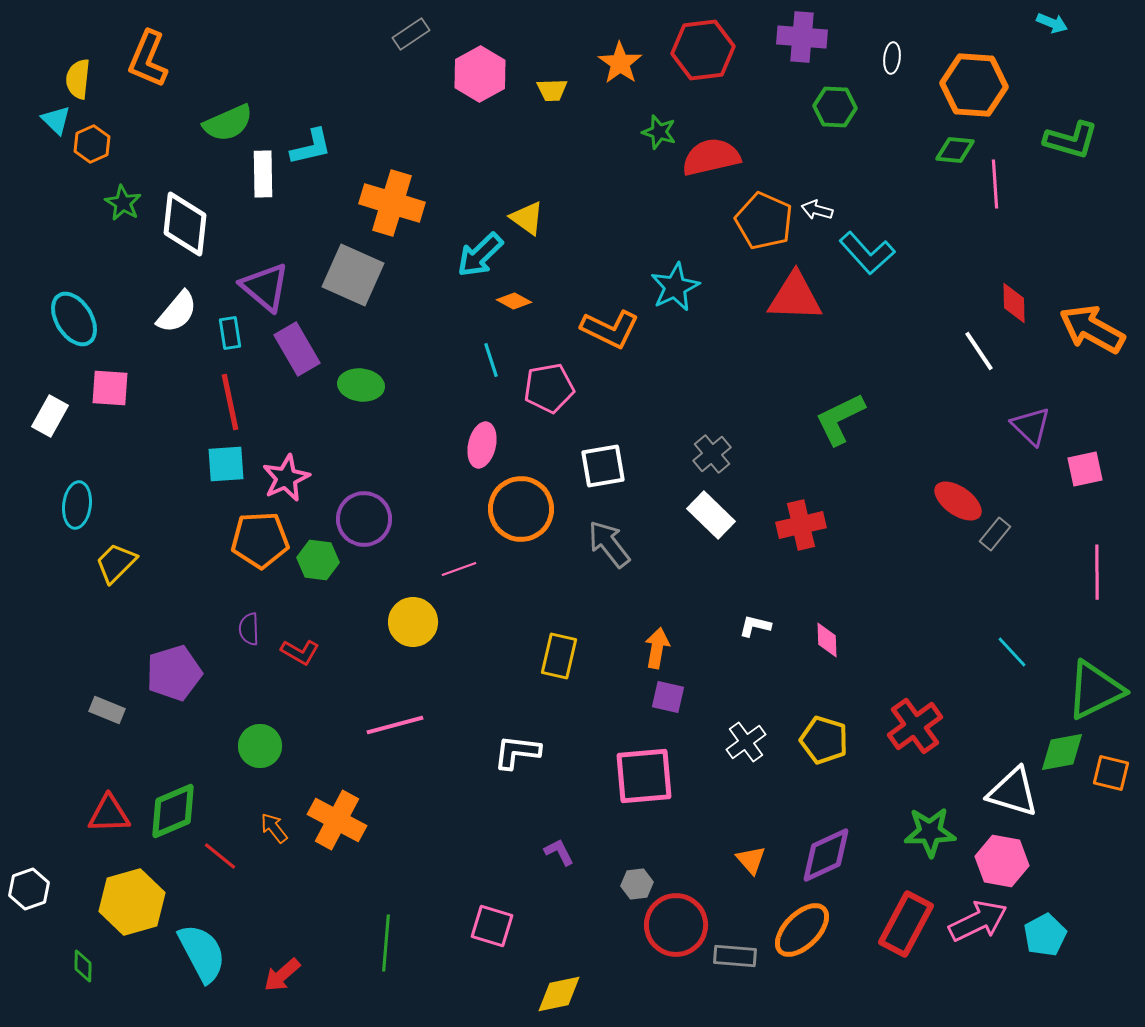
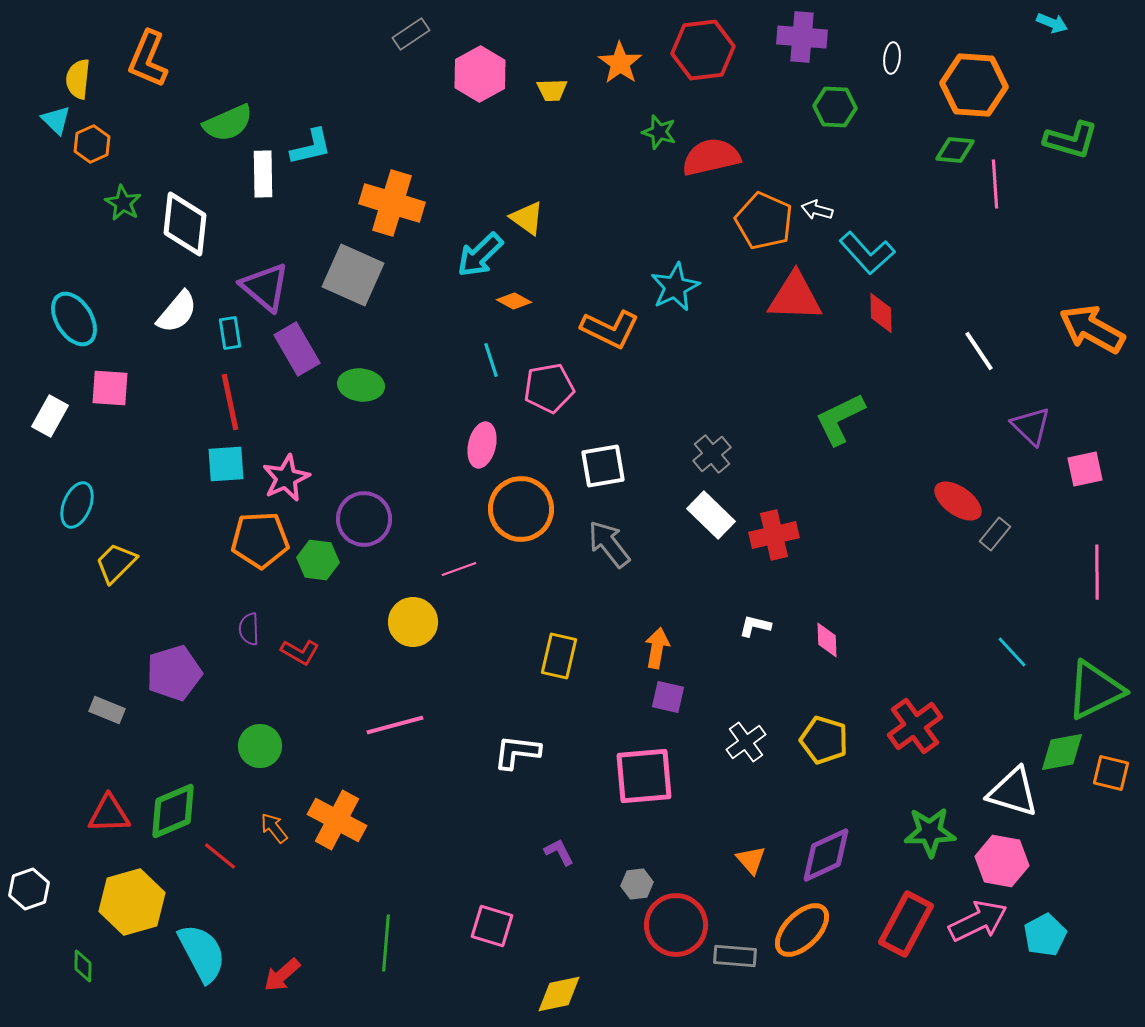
red diamond at (1014, 303): moved 133 px left, 10 px down
cyan ellipse at (77, 505): rotated 15 degrees clockwise
red cross at (801, 525): moved 27 px left, 10 px down
